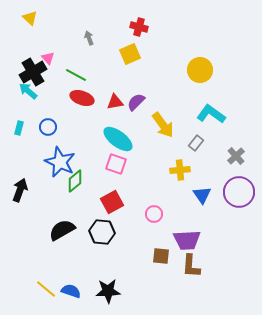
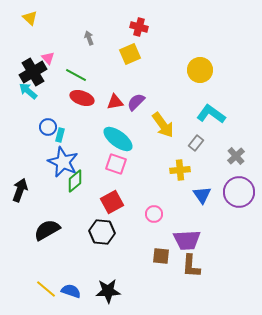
cyan rectangle: moved 41 px right, 7 px down
blue star: moved 3 px right
black semicircle: moved 15 px left
